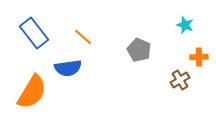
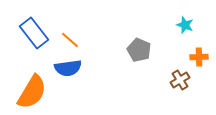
orange line: moved 13 px left, 3 px down
